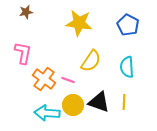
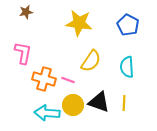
orange cross: rotated 20 degrees counterclockwise
yellow line: moved 1 px down
